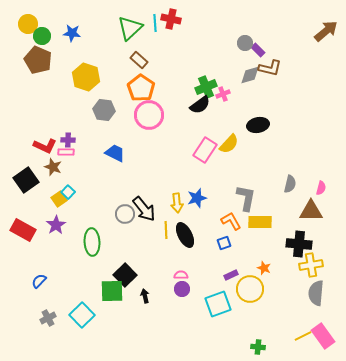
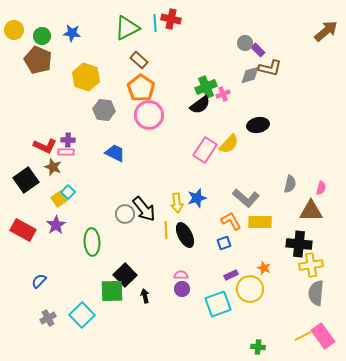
yellow circle at (28, 24): moved 14 px left, 6 px down
green triangle at (130, 28): moved 3 px left; rotated 16 degrees clockwise
gray L-shape at (246, 198): rotated 120 degrees clockwise
